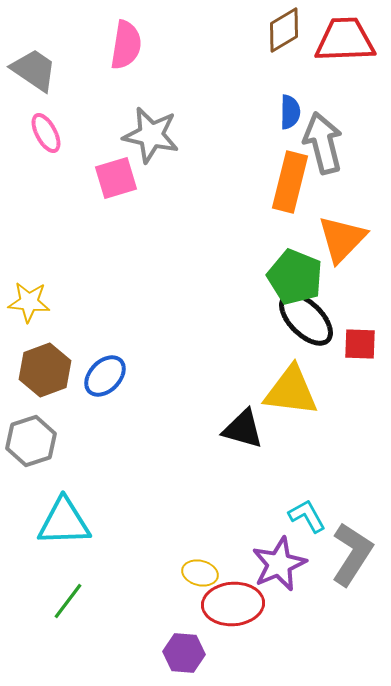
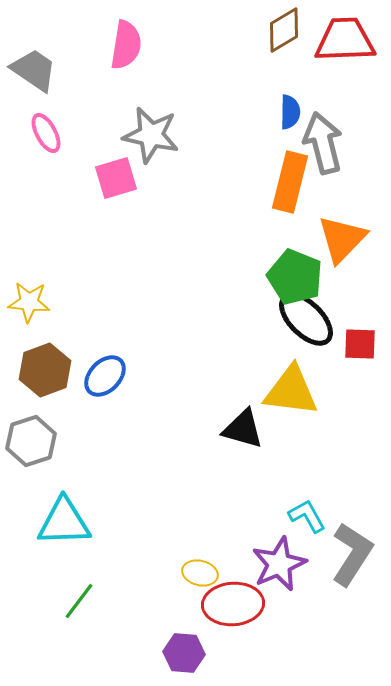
green line: moved 11 px right
